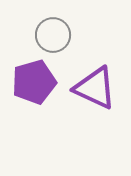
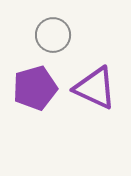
purple pentagon: moved 1 px right, 6 px down
